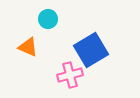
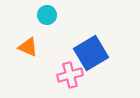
cyan circle: moved 1 px left, 4 px up
blue square: moved 3 px down
